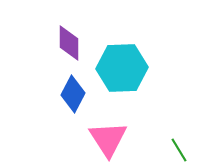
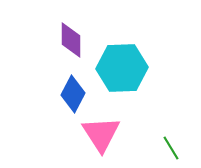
purple diamond: moved 2 px right, 3 px up
pink triangle: moved 7 px left, 5 px up
green line: moved 8 px left, 2 px up
